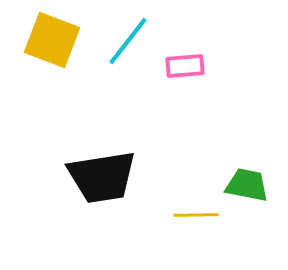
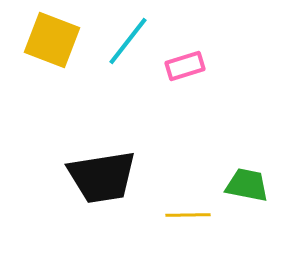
pink rectangle: rotated 12 degrees counterclockwise
yellow line: moved 8 px left
